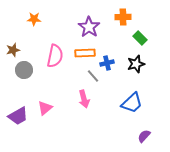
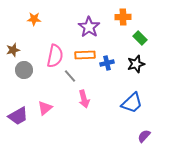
orange rectangle: moved 2 px down
gray line: moved 23 px left
